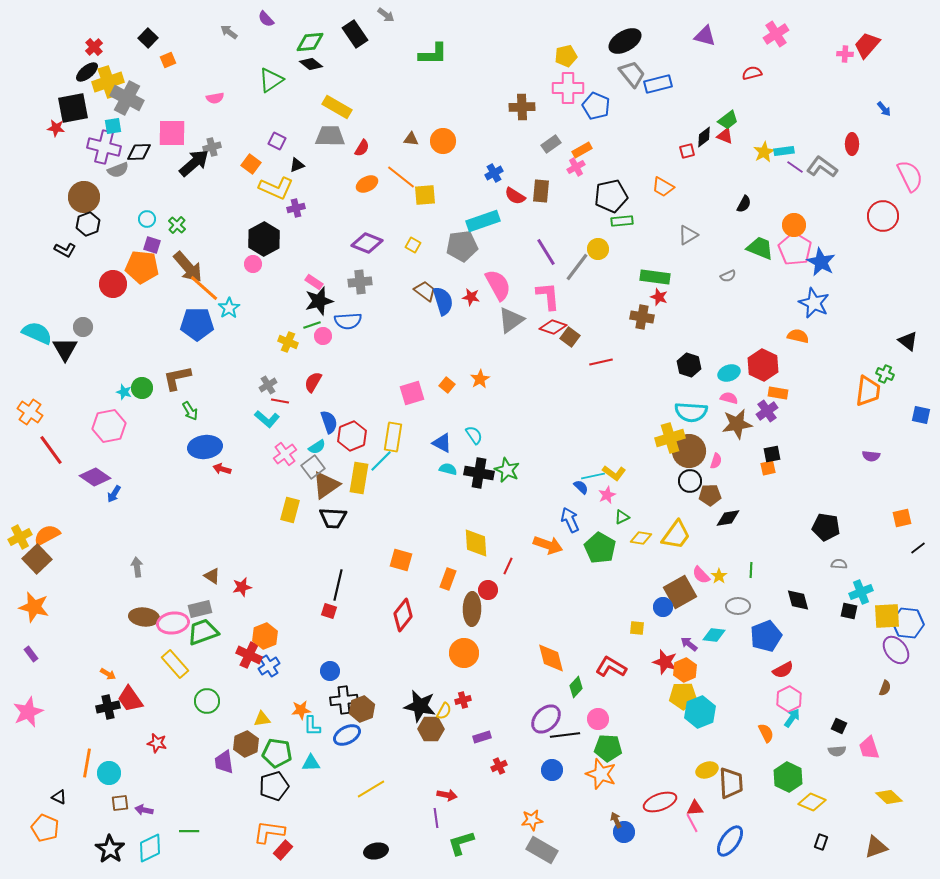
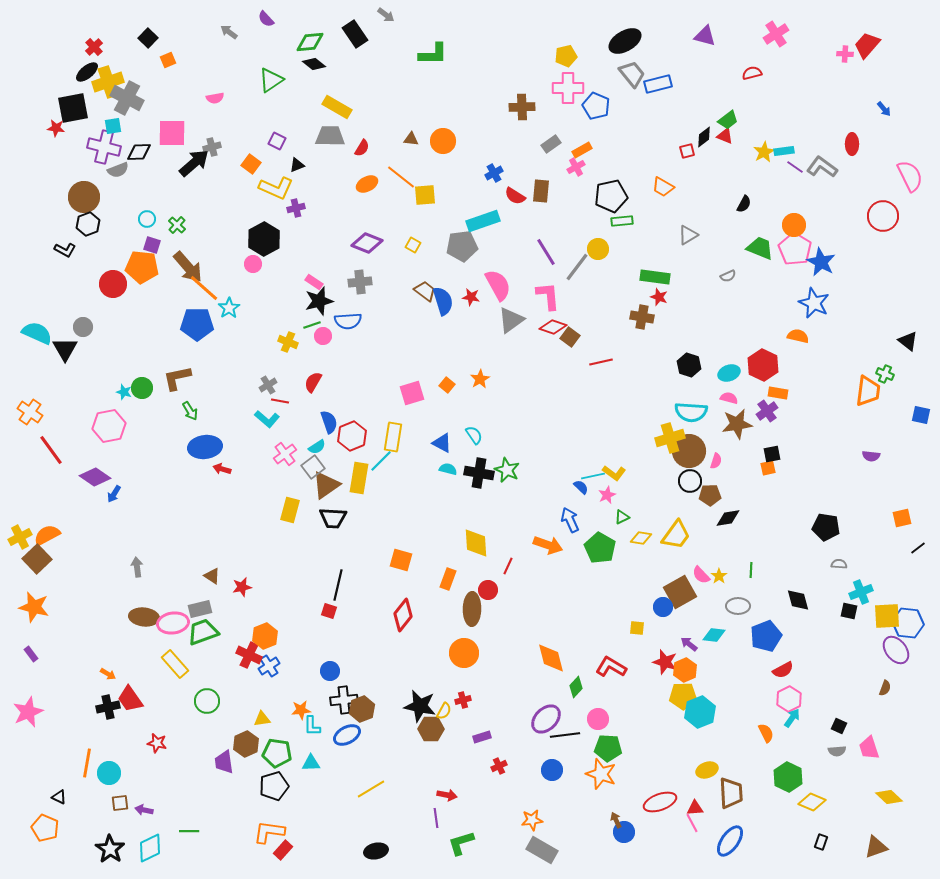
black diamond at (311, 64): moved 3 px right
brown trapezoid at (731, 783): moved 10 px down
